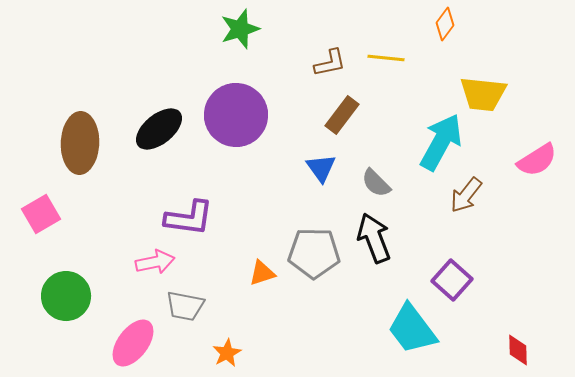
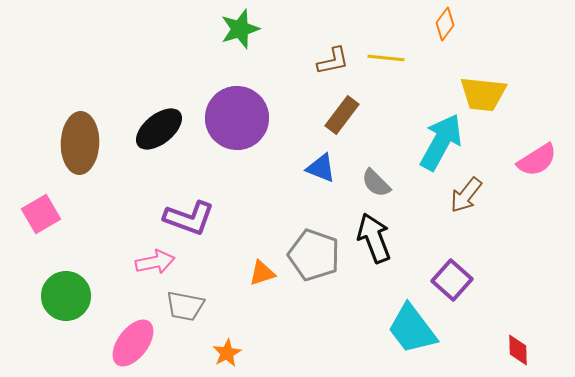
brown L-shape: moved 3 px right, 2 px up
purple circle: moved 1 px right, 3 px down
blue triangle: rotated 32 degrees counterclockwise
purple L-shape: rotated 12 degrees clockwise
gray pentagon: moved 2 px down; rotated 18 degrees clockwise
